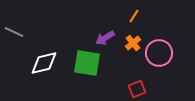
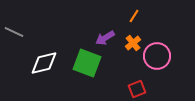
pink circle: moved 2 px left, 3 px down
green square: rotated 12 degrees clockwise
